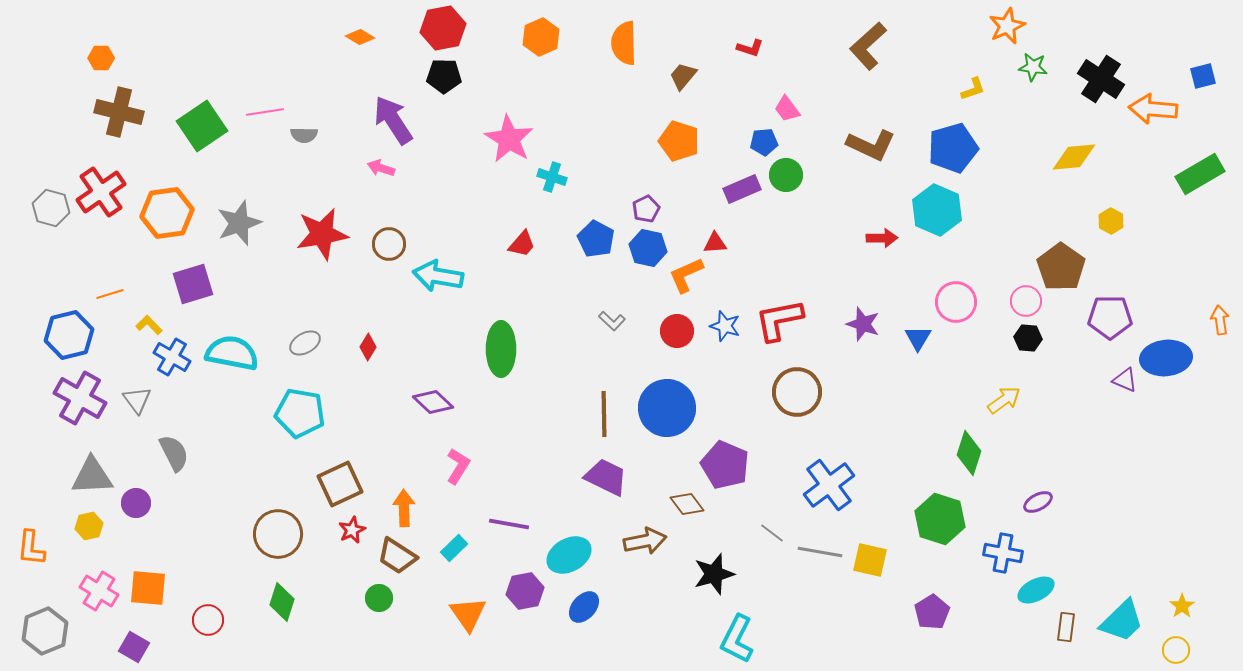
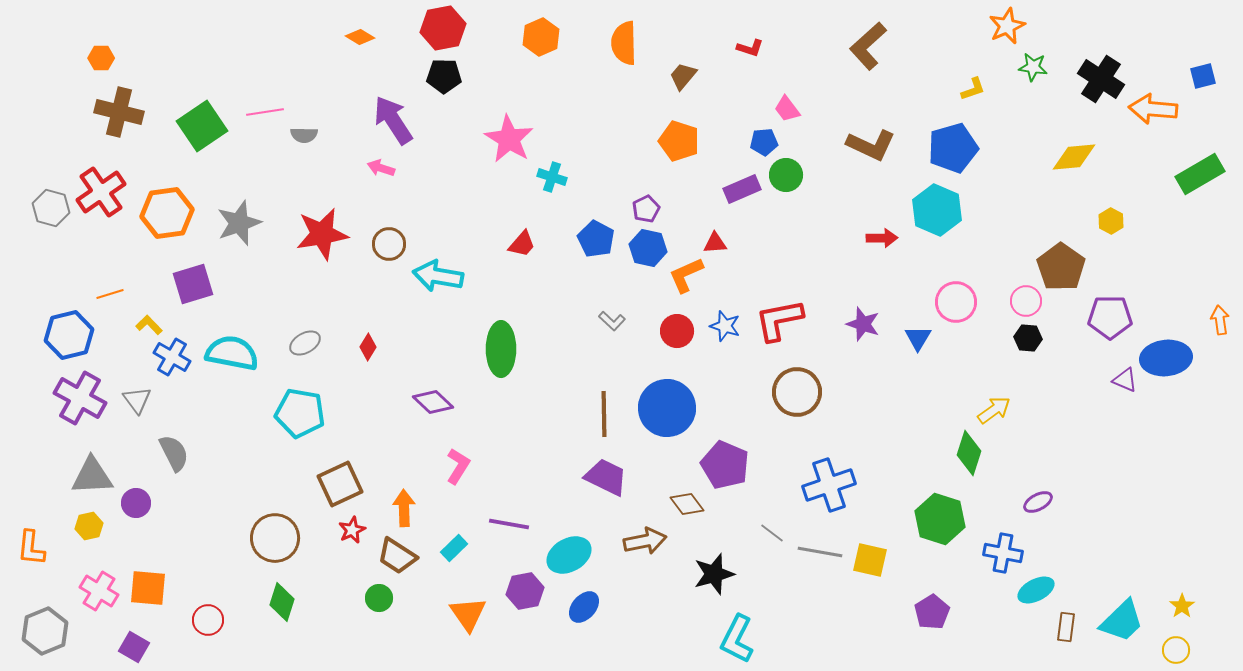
yellow arrow at (1004, 400): moved 10 px left, 10 px down
blue cross at (829, 485): rotated 18 degrees clockwise
brown circle at (278, 534): moved 3 px left, 4 px down
